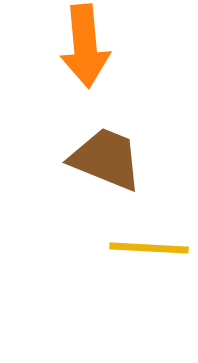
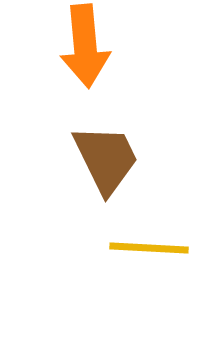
brown trapezoid: rotated 42 degrees clockwise
